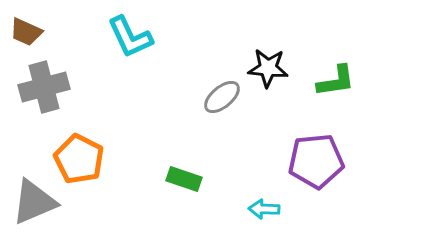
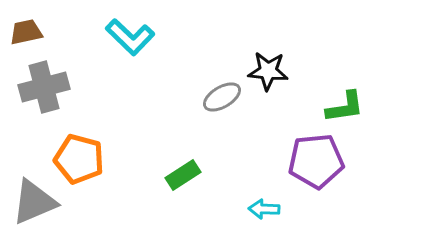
brown trapezoid: rotated 144 degrees clockwise
cyan L-shape: rotated 21 degrees counterclockwise
black star: moved 3 px down
green L-shape: moved 9 px right, 26 px down
gray ellipse: rotated 9 degrees clockwise
orange pentagon: rotated 12 degrees counterclockwise
green rectangle: moved 1 px left, 4 px up; rotated 52 degrees counterclockwise
